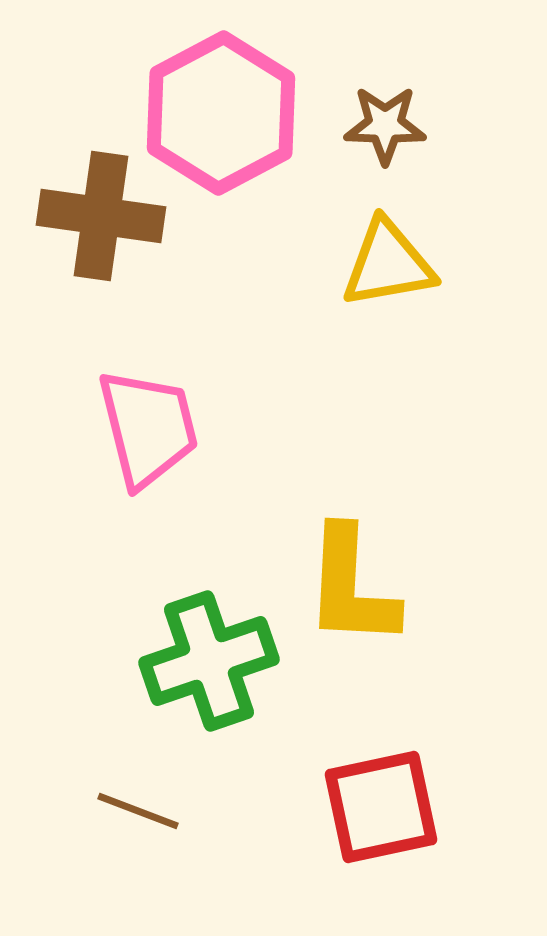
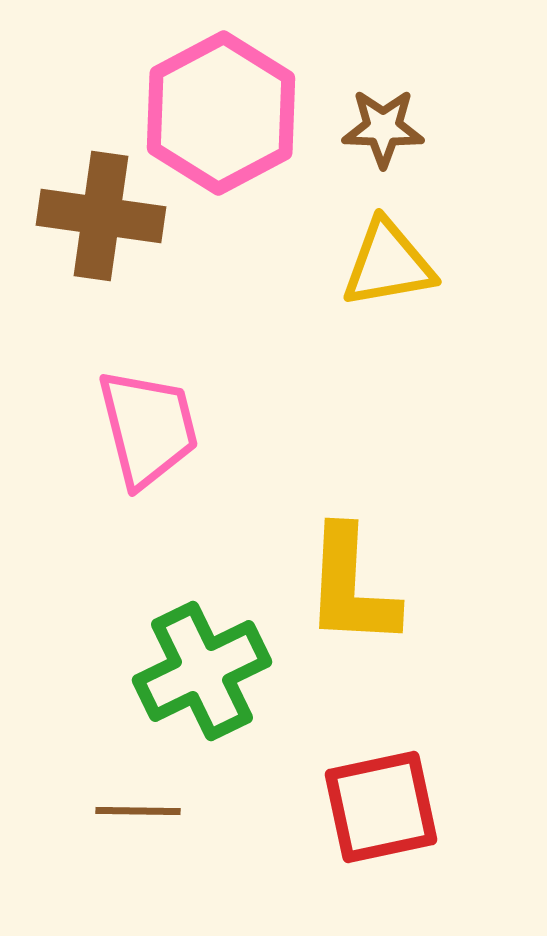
brown star: moved 2 px left, 3 px down
green cross: moved 7 px left, 10 px down; rotated 7 degrees counterclockwise
brown line: rotated 20 degrees counterclockwise
